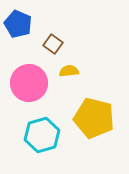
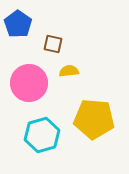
blue pentagon: rotated 12 degrees clockwise
brown square: rotated 24 degrees counterclockwise
yellow pentagon: moved 1 px down; rotated 9 degrees counterclockwise
